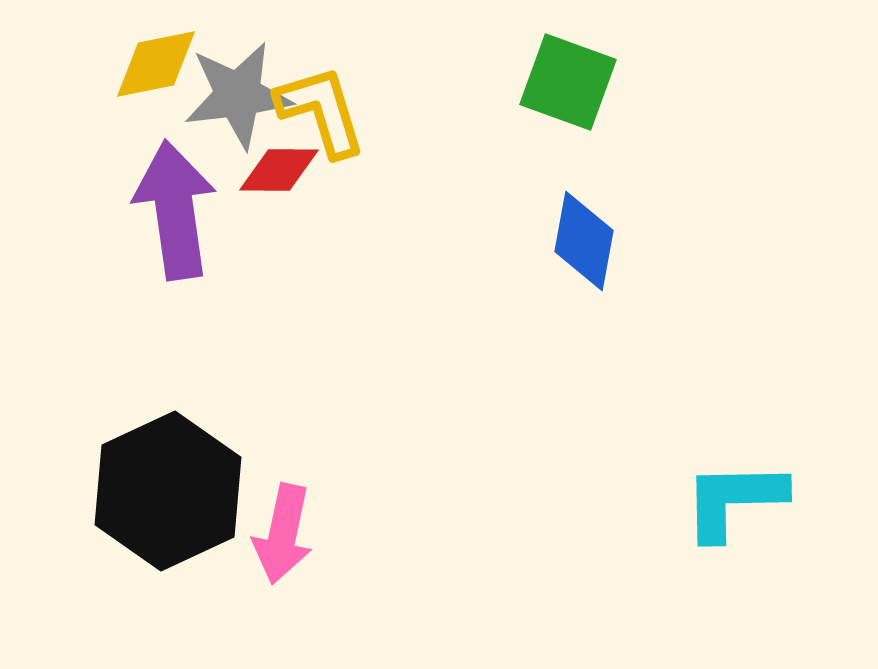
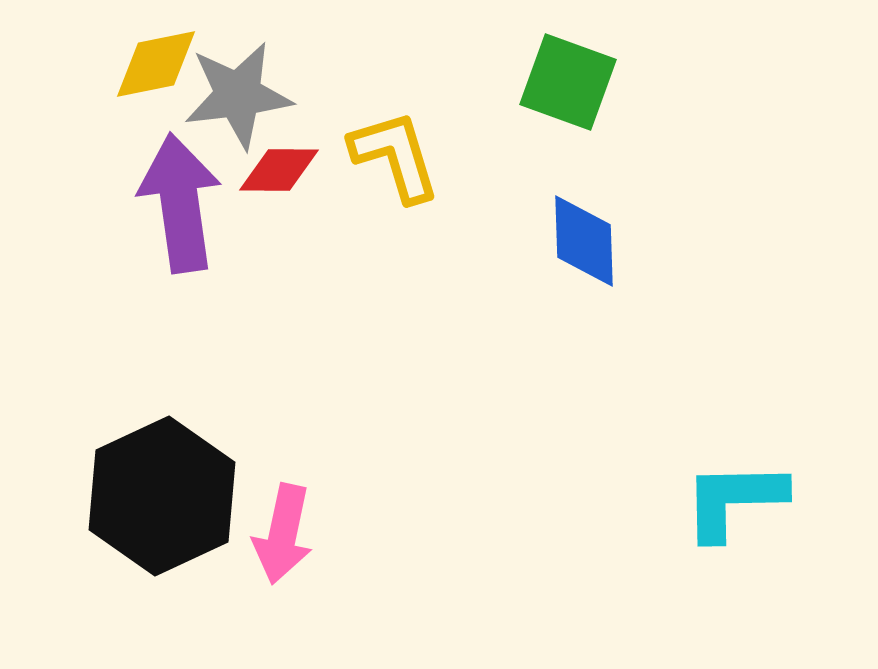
yellow L-shape: moved 74 px right, 45 px down
purple arrow: moved 5 px right, 7 px up
blue diamond: rotated 12 degrees counterclockwise
black hexagon: moved 6 px left, 5 px down
